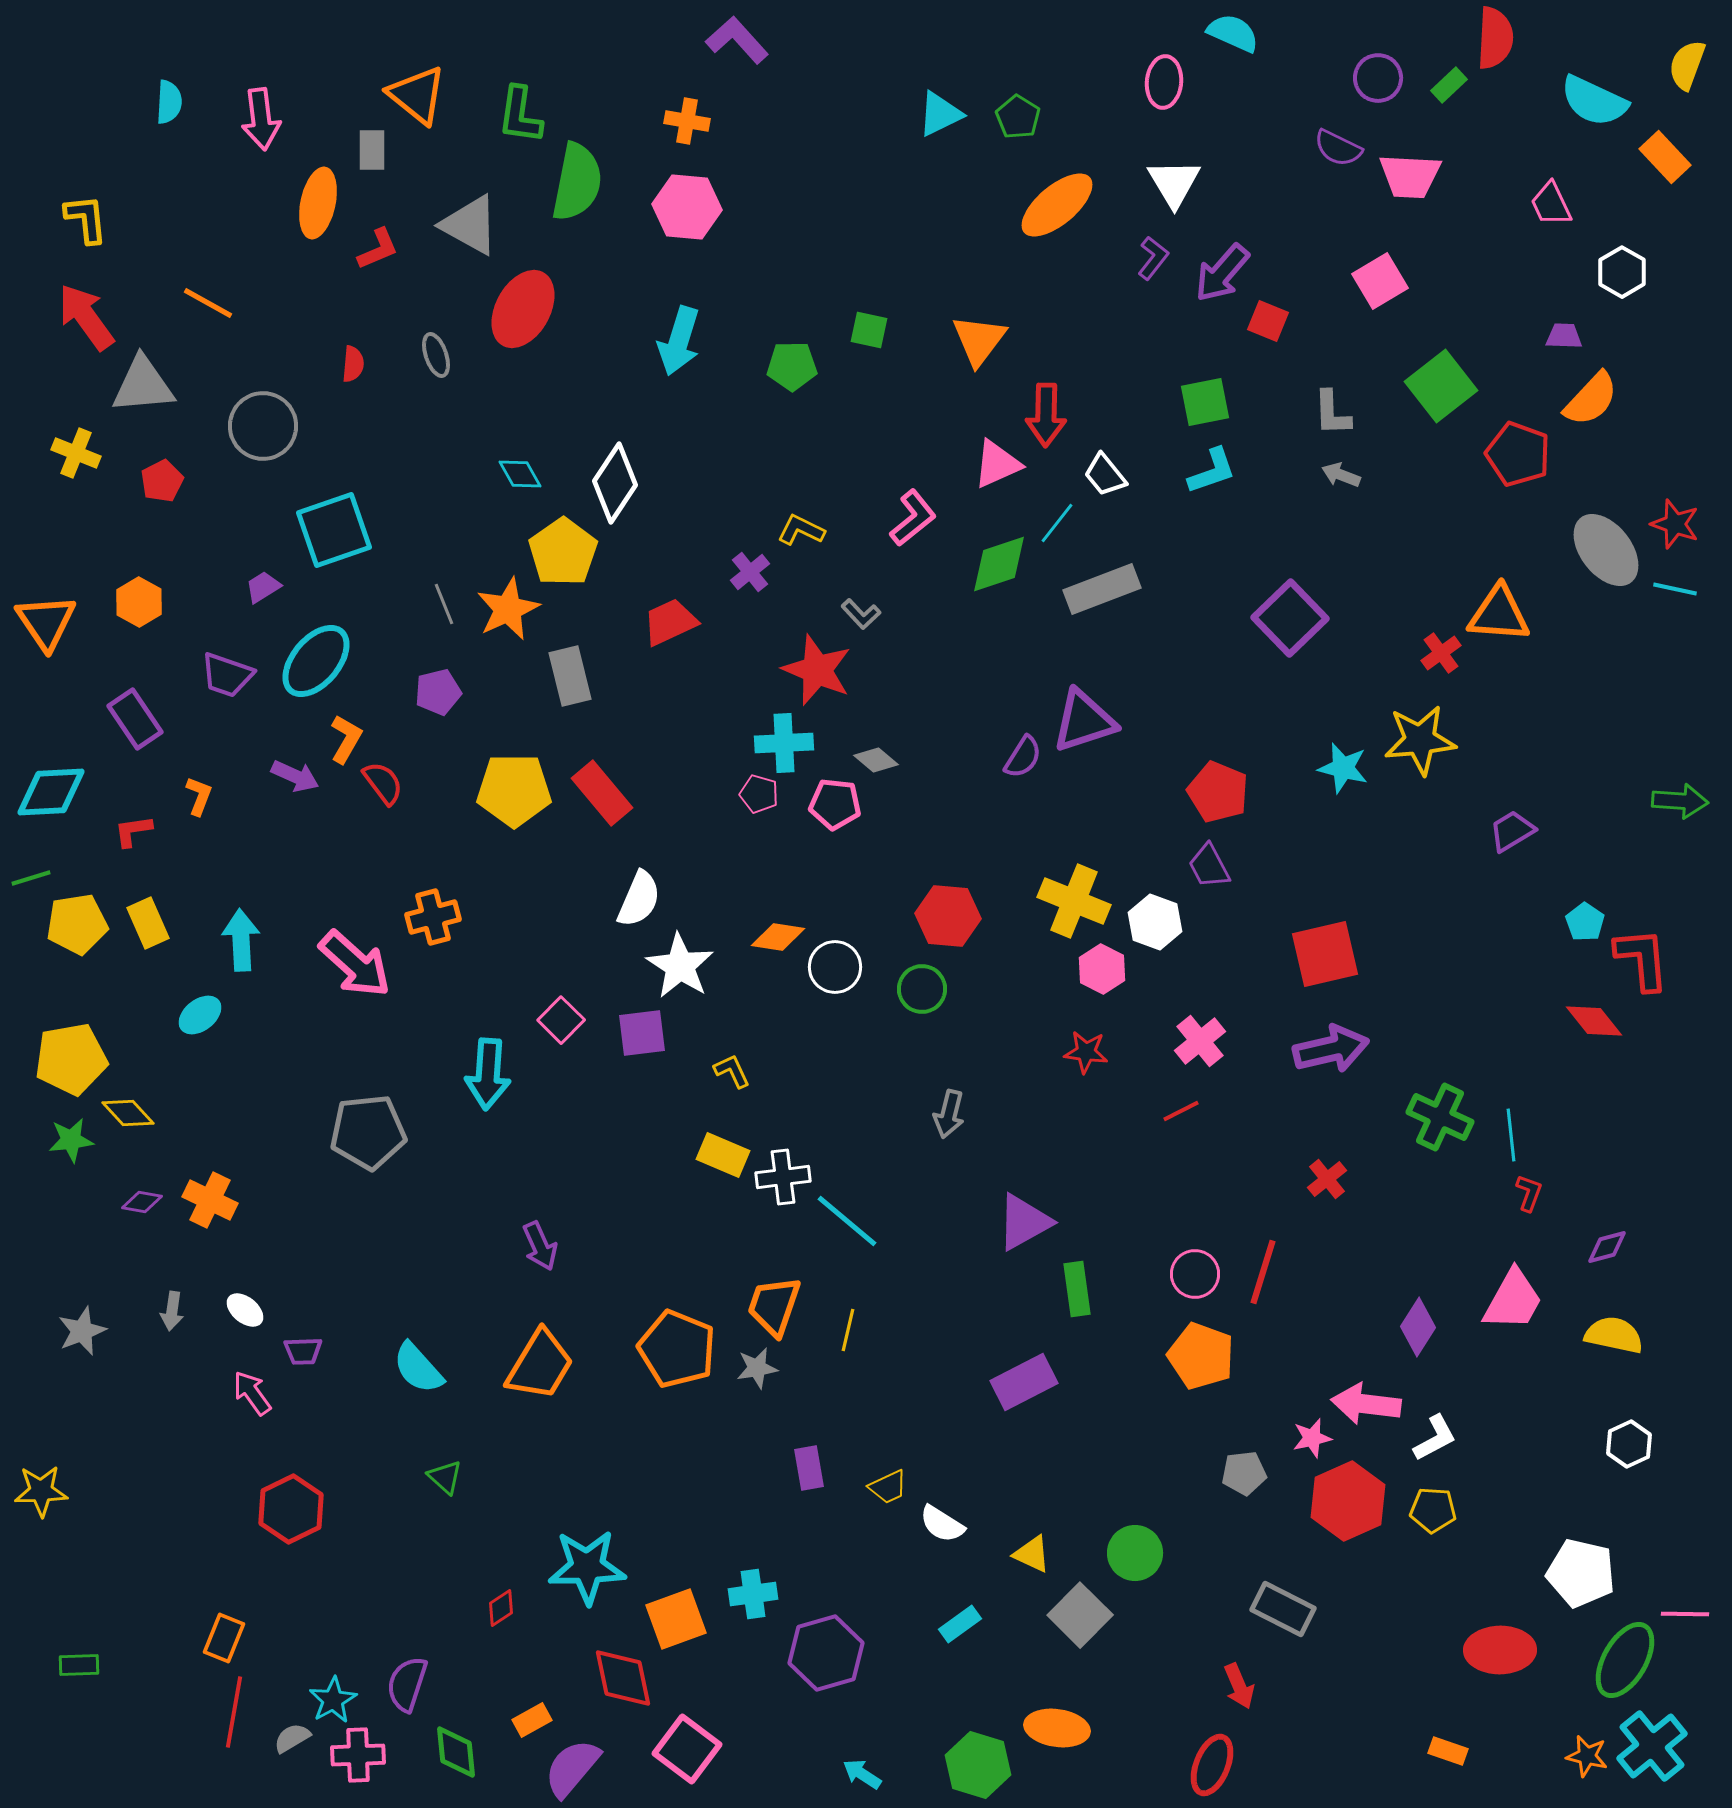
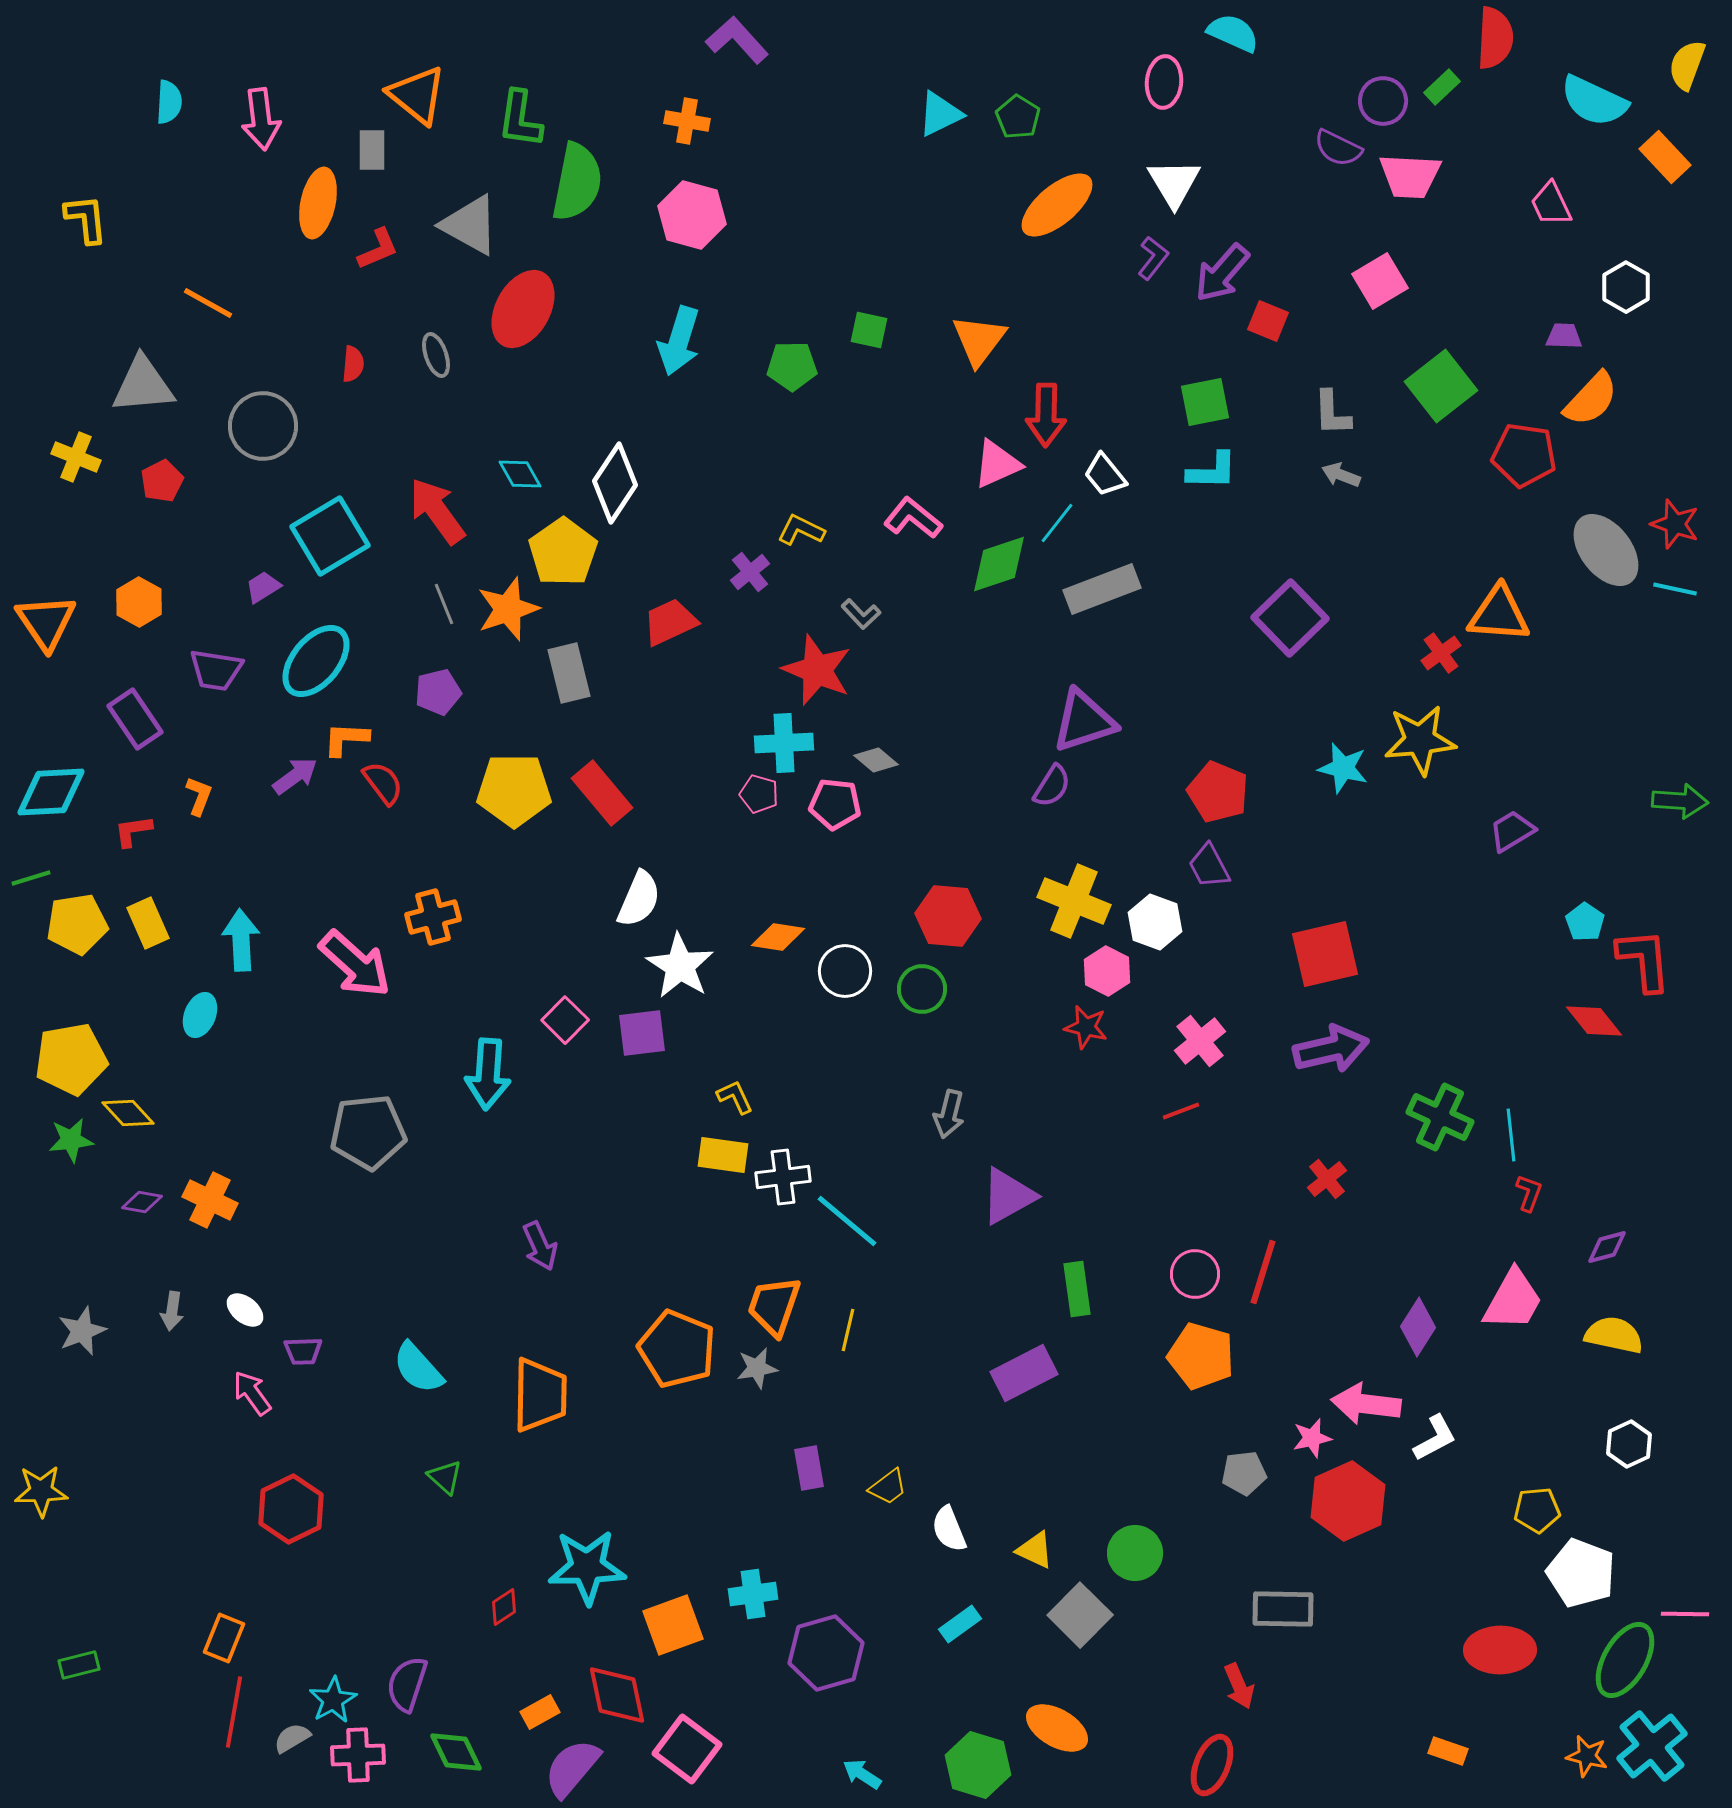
purple circle at (1378, 78): moved 5 px right, 23 px down
green rectangle at (1449, 85): moved 7 px left, 2 px down
green L-shape at (520, 115): moved 4 px down
pink hexagon at (687, 207): moved 5 px right, 8 px down; rotated 10 degrees clockwise
white hexagon at (1622, 272): moved 4 px right, 15 px down
red arrow at (86, 317): moved 351 px right, 194 px down
yellow cross at (76, 453): moved 4 px down
red pentagon at (1518, 454): moved 6 px right, 1 px down; rotated 12 degrees counterclockwise
cyan L-shape at (1212, 471): rotated 20 degrees clockwise
pink L-shape at (913, 518): rotated 102 degrees counterclockwise
cyan square at (334, 530): moved 4 px left, 6 px down; rotated 12 degrees counterclockwise
orange star at (508, 609): rotated 6 degrees clockwise
purple trapezoid at (227, 675): moved 11 px left, 5 px up; rotated 10 degrees counterclockwise
gray rectangle at (570, 676): moved 1 px left, 3 px up
orange L-shape at (346, 739): rotated 117 degrees counterclockwise
purple semicircle at (1023, 757): moved 29 px right, 29 px down
purple arrow at (295, 776): rotated 60 degrees counterclockwise
red L-shape at (1642, 959): moved 2 px right, 1 px down
white circle at (835, 967): moved 10 px right, 4 px down
pink hexagon at (1102, 969): moved 5 px right, 2 px down
cyan ellipse at (200, 1015): rotated 30 degrees counterclockwise
pink square at (561, 1020): moved 4 px right
red star at (1086, 1052): moved 25 px up; rotated 6 degrees clockwise
yellow L-shape at (732, 1071): moved 3 px right, 26 px down
red line at (1181, 1111): rotated 6 degrees clockwise
yellow rectangle at (723, 1155): rotated 15 degrees counterclockwise
purple triangle at (1024, 1222): moved 16 px left, 26 px up
orange pentagon at (1201, 1356): rotated 4 degrees counterclockwise
orange trapezoid at (540, 1365): moved 30 px down; rotated 30 degrees counterclockwise
purple rectangle at (1024, 1382): moved 9 px up
yellow trapezoid at (888, 1487): rotated 12 degrees counterclockwise
yellow pentagon at (1433, 1510): moved 104 px right; rotated 9 degrees counterclockwise
white semicircle at (942, 1524): moved 7 px right, 5 px down; rotated 36 degrees clockwise
yellow triangle at (1032, 1554): moved 3 px right, 4 px up
white pentagon at (1581, 1573): rotated 8 degrees clockwise
red diamond at (501, 1608): moved 3 px right, 1 px up
gray rectangle at (1283, 1609): rotated 26 degrees counterclockwise
orange square at (676, 1619): moved 3 px left, 6 px down
green rectangle at (79, 1665): rotated 12 degrees counterclockwise
red diamond at (623, 1678): moved 6 px left, 17 px down
orange rectangle at (532, 1720): moved 8 px right, 8 px up
orange ellipse at (1057, 1728): rotated 22 degrees clockwise
green diamond at (456, 1752): rotated 20 degrees counterclockwise
